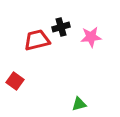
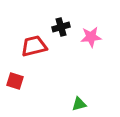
red trapezoid: moved 3 px left, 6 px down
red square: rotated 18 degrees counterclockwise
